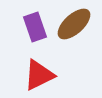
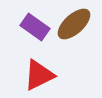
purple rectangle: rotated 36 degrees counterclockwise
